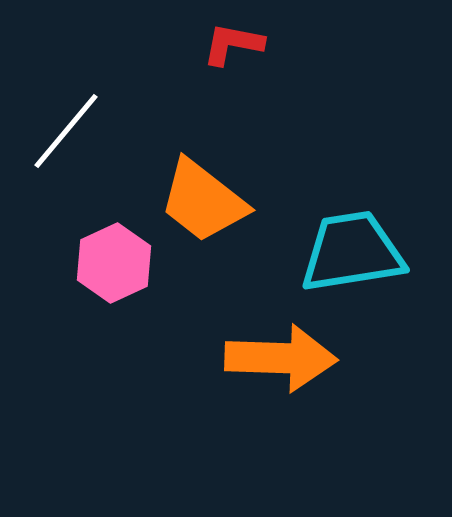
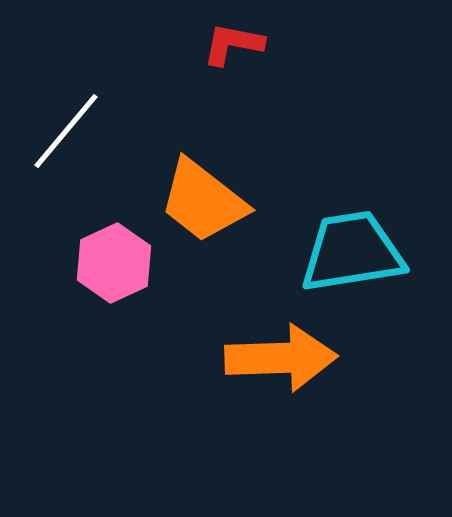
orange arrow: rotated 4 degrees counterclockwise
